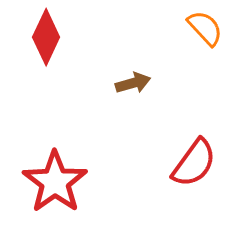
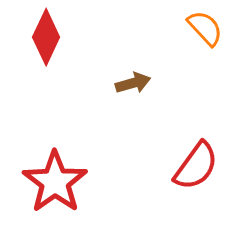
red semicircle: moved 2 px right, 3 px down
